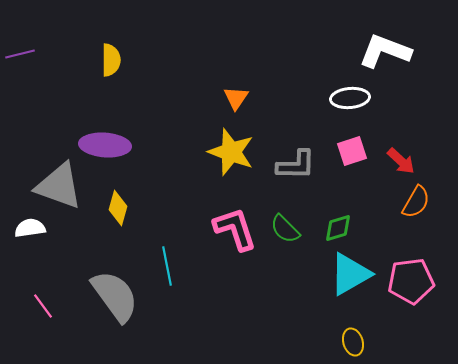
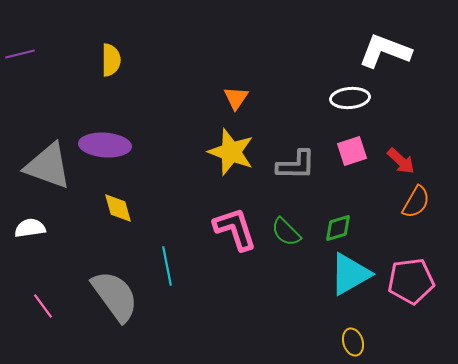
gray triangle: moved 11 px left, 20 px up
yellow diamond: rotated 32 degrees counterclockwise
green semicircle: moved 1 px right, 3 px down
